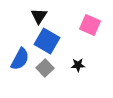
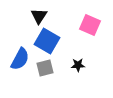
gray square: rotated 30 degrees clockwise
